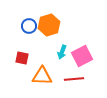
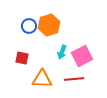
orange triangle: moved 3 px down
